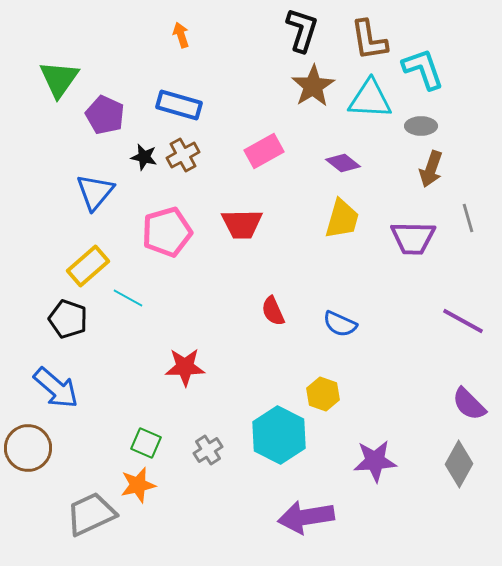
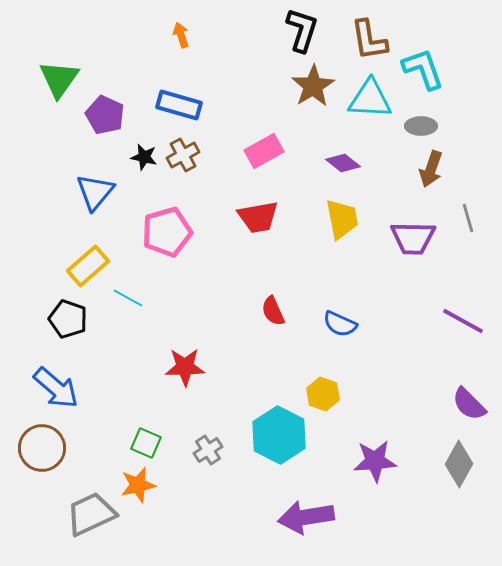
yellow trapezoid: rotated 27 degrees counterclockwise
red trapezoid: moved 16 px right, 7 px up; rotated 9 degrees counterclockwise
brown circle: moved 14 px right
